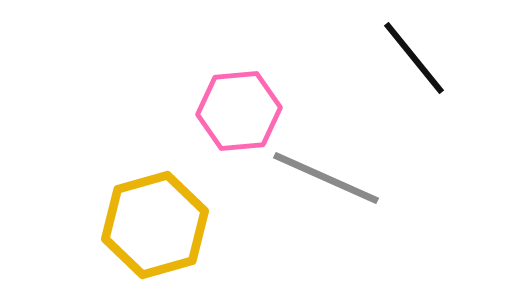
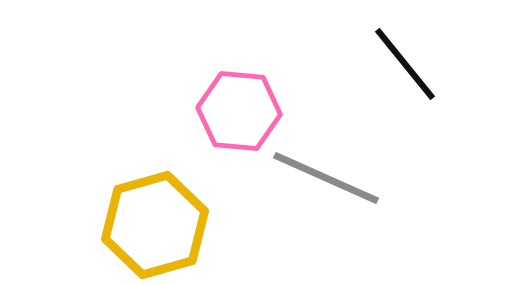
black line: moved 9 px left, 6 px down
pink hexagon: rotated 10 degrees clockwise
